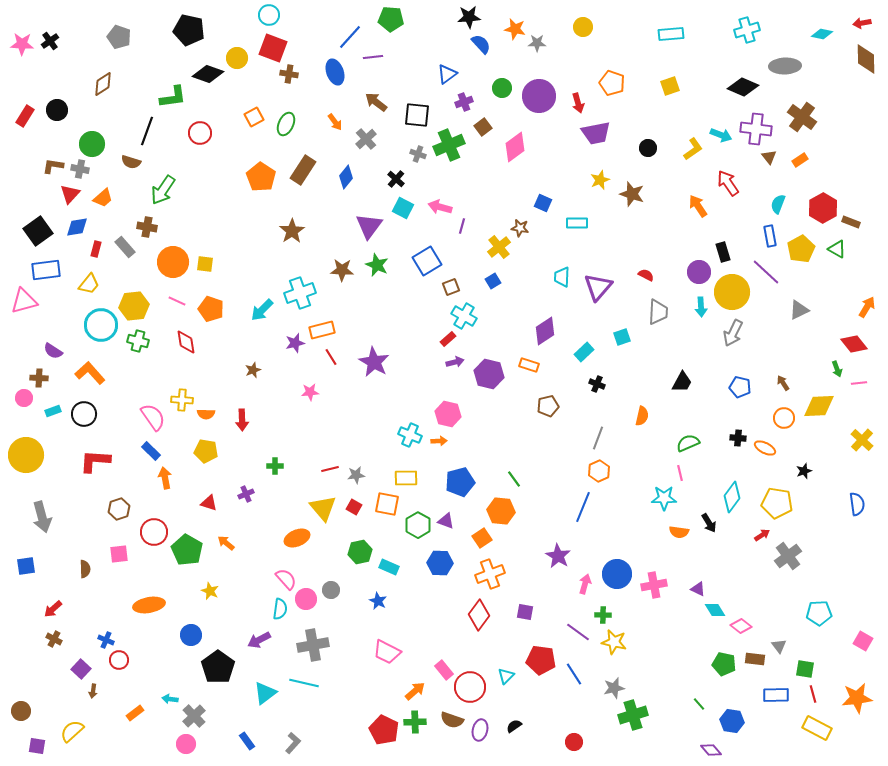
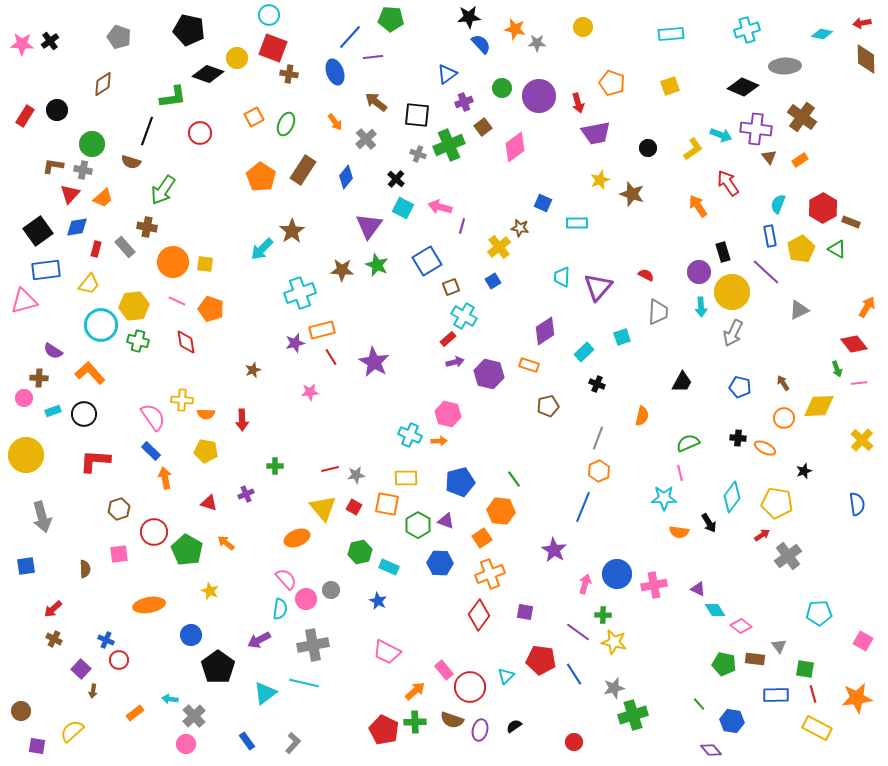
gray cross at (80, 169): moved 3 px right, 1 px down
cyan arrow at (262, 310): moved 61 px up
purple star at (558, 556): moved 4 px left, 6 px up
